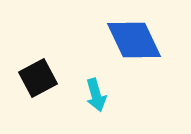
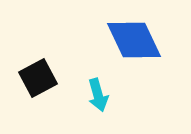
cyan arrow: moved 2 px right
